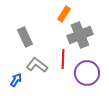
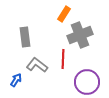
gray rectangle: rotated 18 degrees clockwise
purple circle: moved 9 px down
